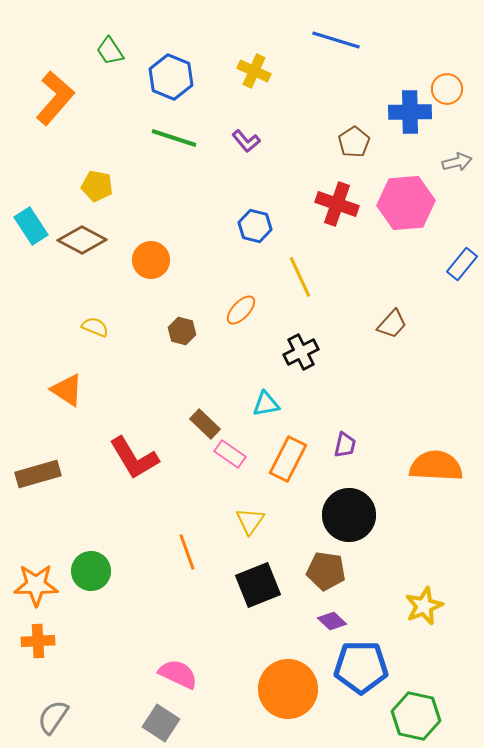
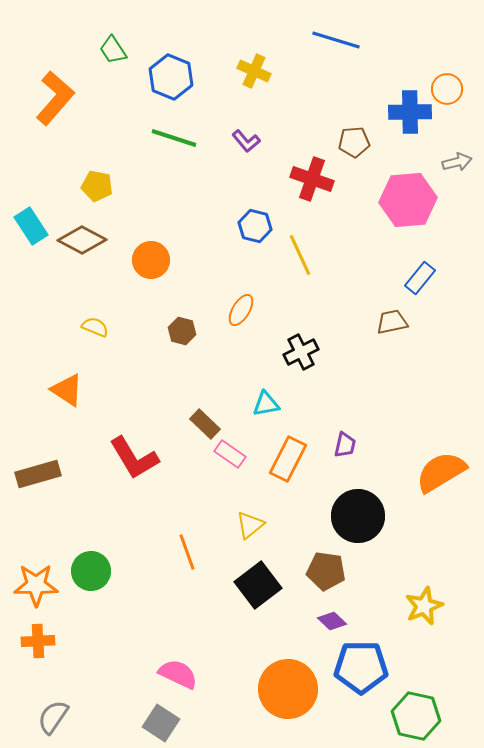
green trapezoid at (110, 51): moved 3 px right, 1 px up
brown pentagon at (354, 142): rotated 28 degrees clockwise
pink hexagon at (406, 203): moved 2 px right, 3 px up
red cross at (337, 204): moved 25 px left, 25 px up
blue rectangle at (462, 264): moved 42 px left, 14 px down
yellow line at (300, 277): moved 22 px up
orange ellipse at (241, 310): rotated 12 degrees counterclockwise
brown trapezoid at (392, 324): moved 2 px up; rotated 144 degrees counterclockwise
orange semicircle at (436, 466): moved 5 px right, 6 px down; rotated 34 degrees counterclockwise
black circle at (349, 515): moved 9 px right, 1 px down
yellow triangle at (250, 521): moved 4 px down; rotated 16 degrees clockwise
black square at (258, 585): rotated 15 degrees counterclockwise
